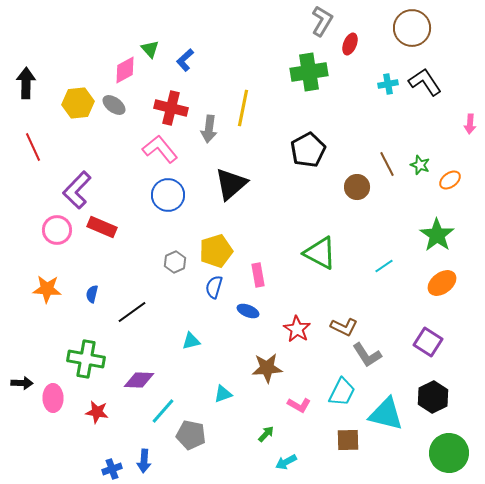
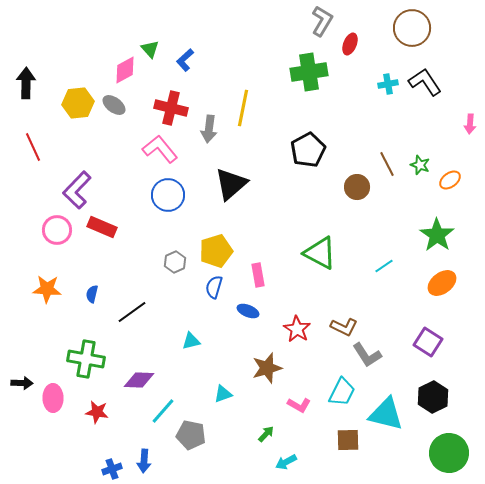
brown star at (267, 368): rotated 12 degrees counterclockwise
